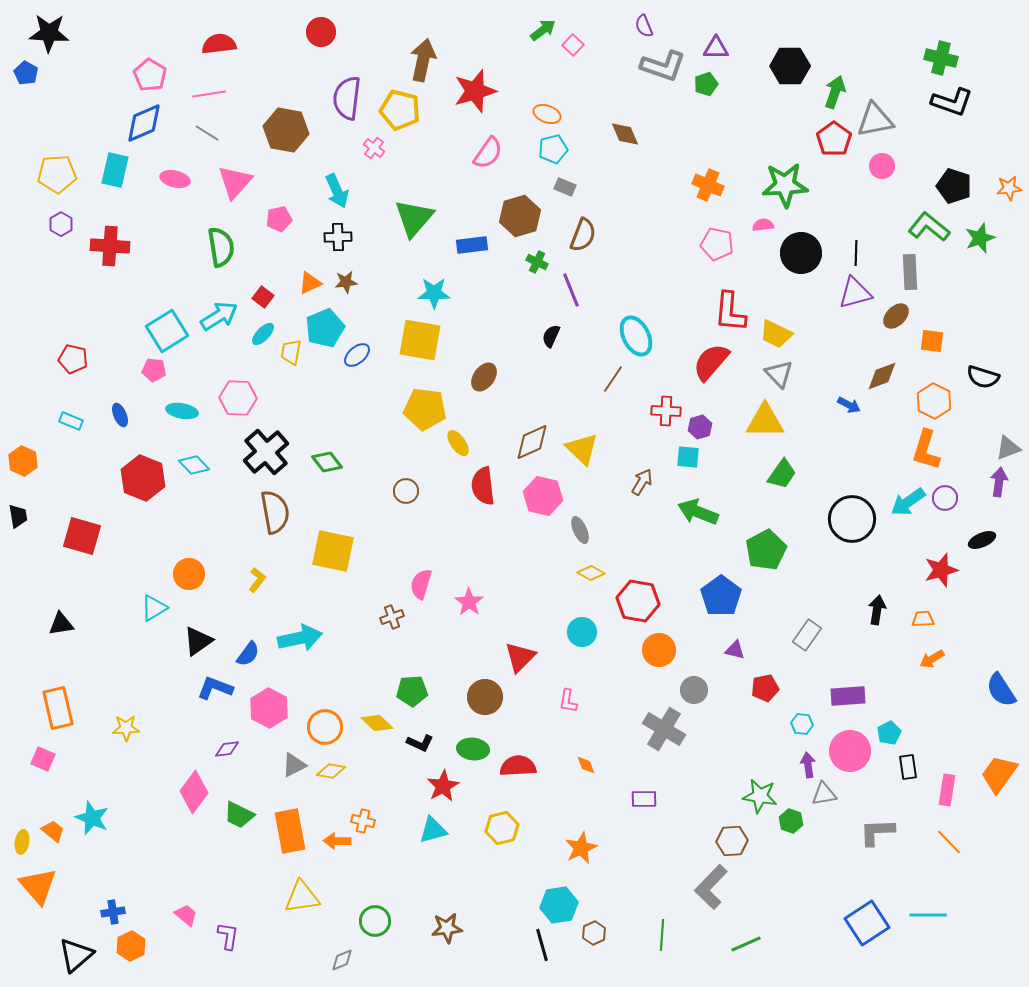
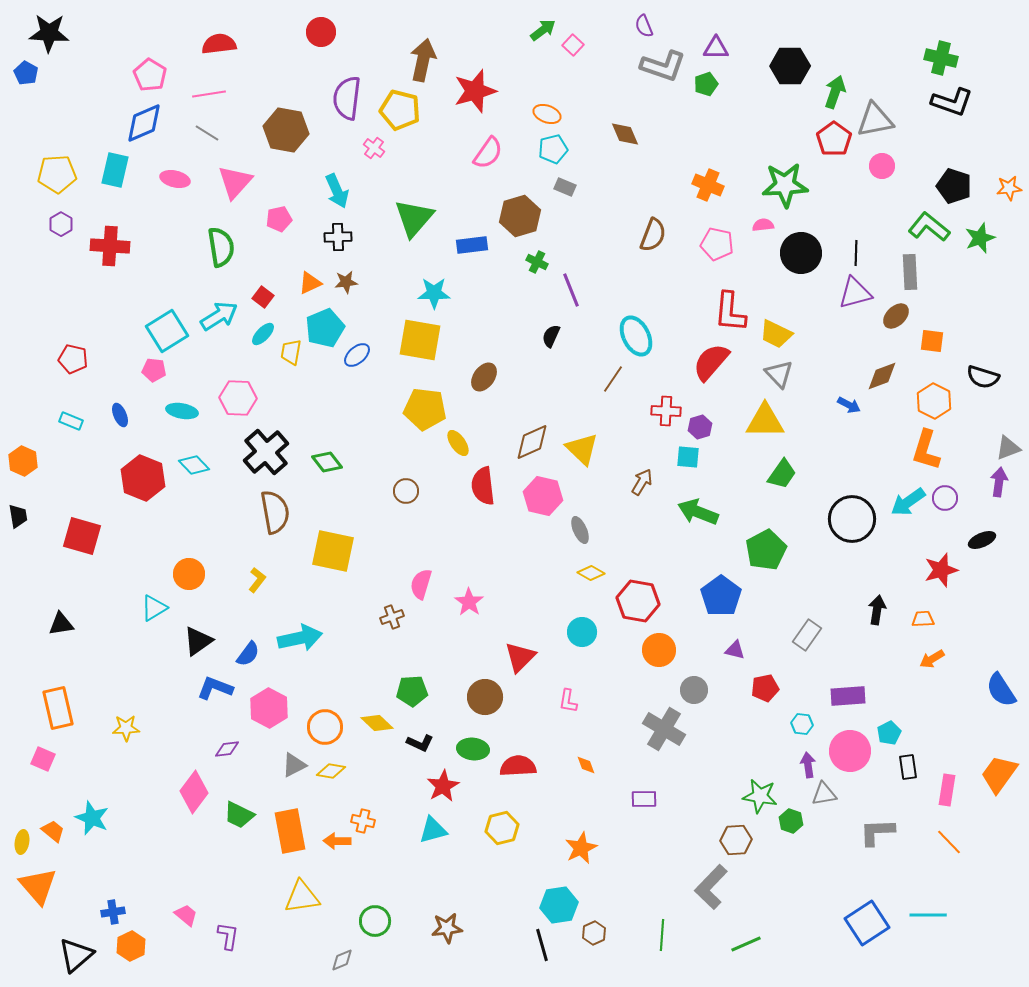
brown semicircle at (583, 235): moved 70 px right
brown hexagon at (732, 841): moved 4 px right, 1 px up
